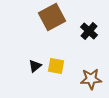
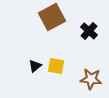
brown star: rotated 10 degrees clockwise
